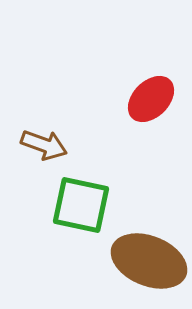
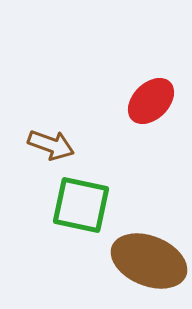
red ellipse: moved 2 px down
brown arrow: moved 7 px right
